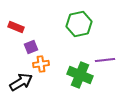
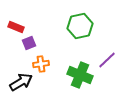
green hexagon: moved 1 px right, 2 px down
purple square: moved 2 px left, 4 px up
purple line: moved 2 px right; rotated 36 degrees counterclockwise
